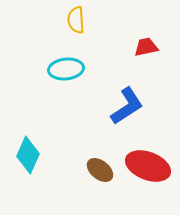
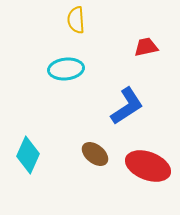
brown ellipse: moved 5 px left, 16 px up
